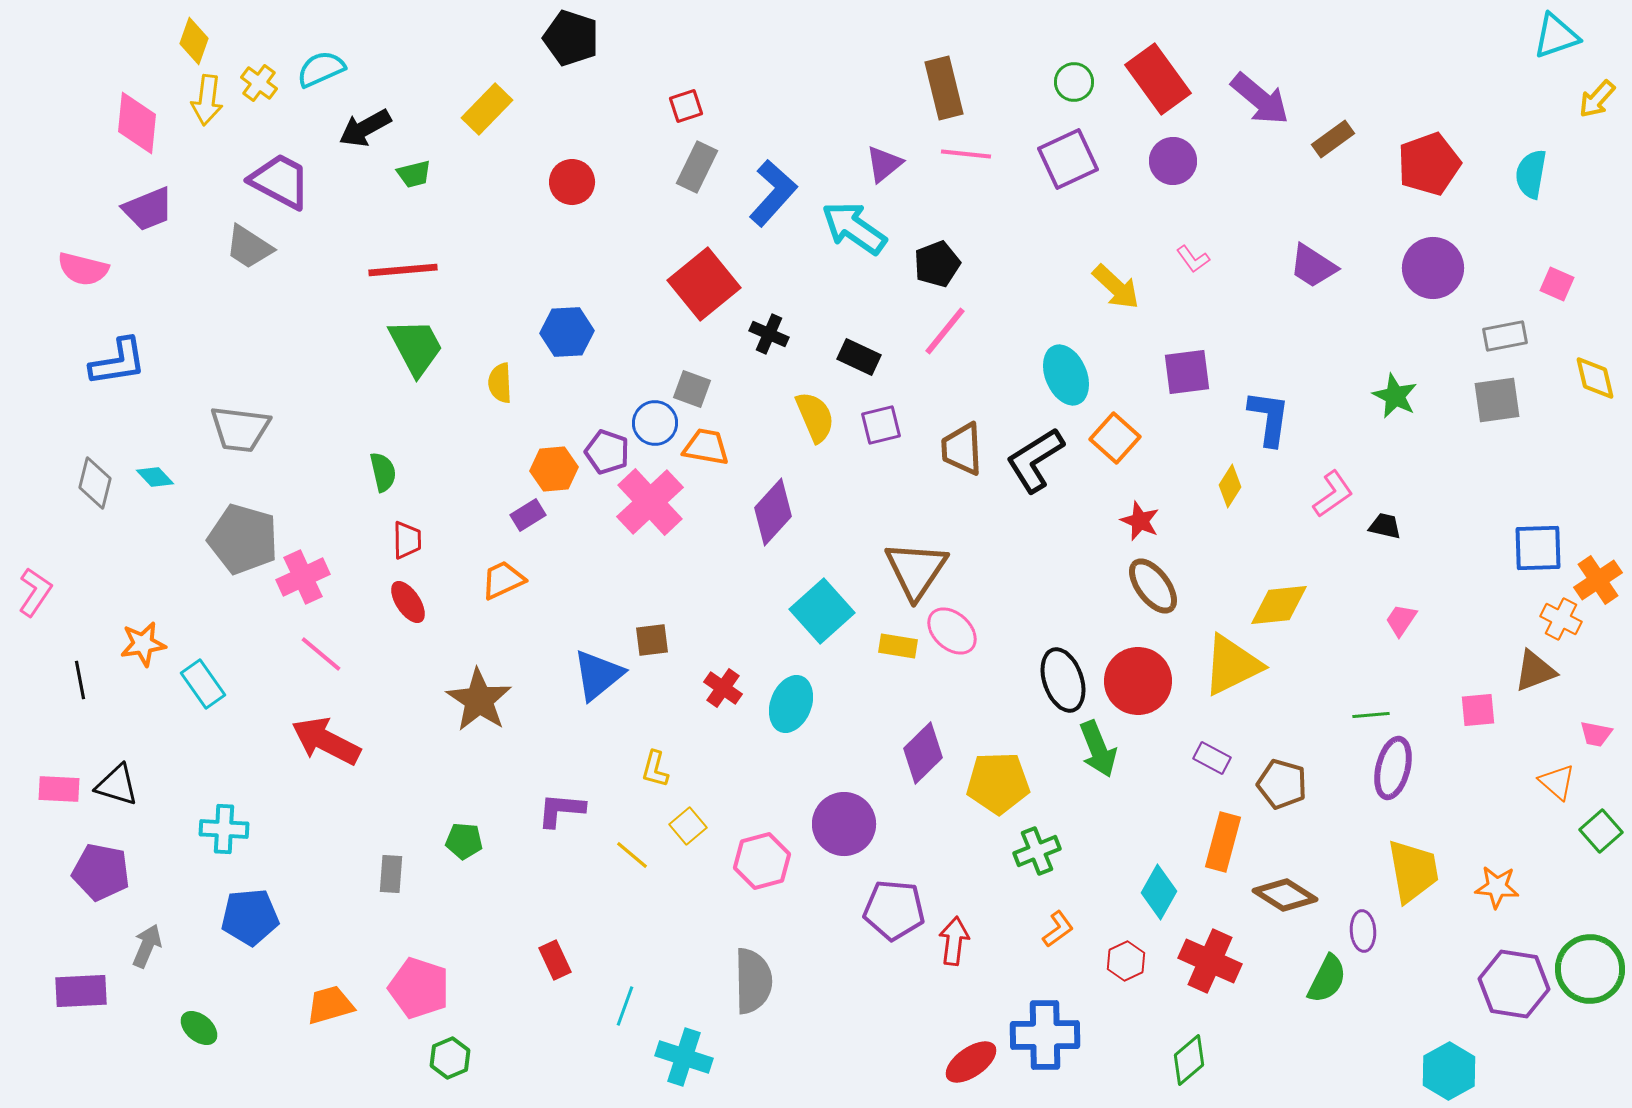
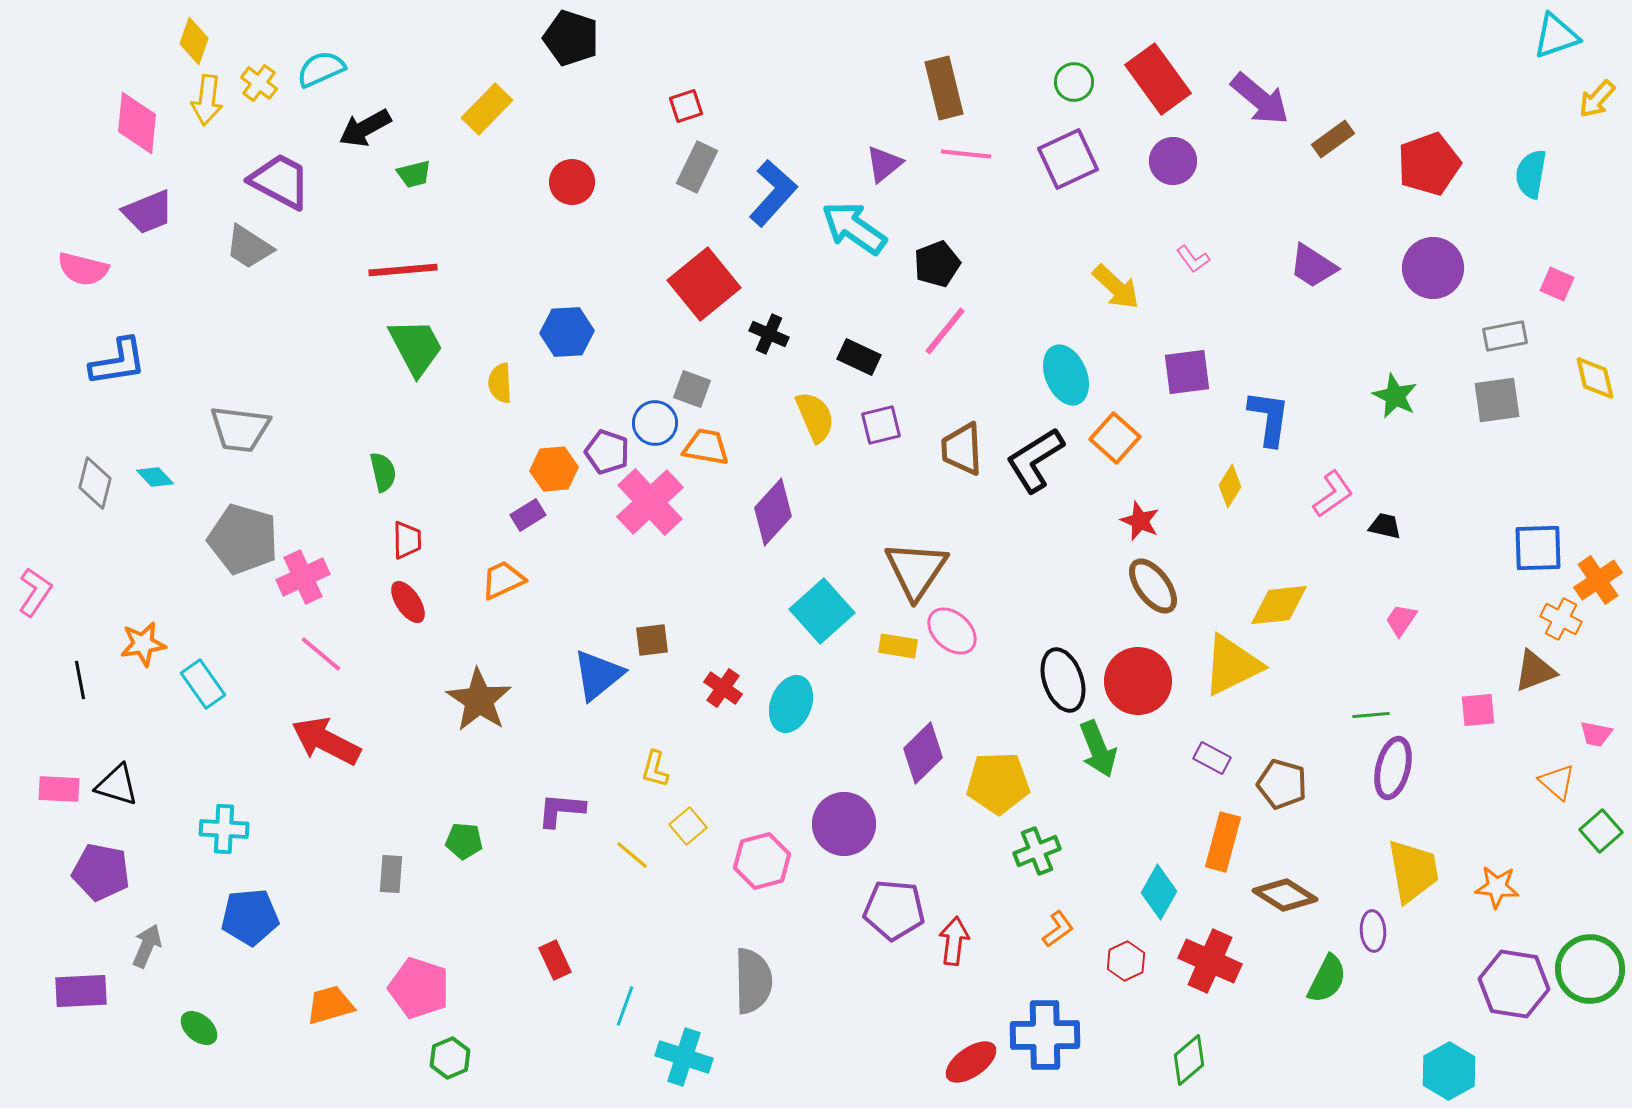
purple trapezoid at (148, 209): moved 3 px down
purple ellipse at (1363, 931): moved 10 px right
